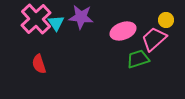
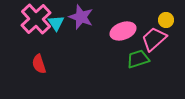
purple star: rotated 15 degrees clockwise
